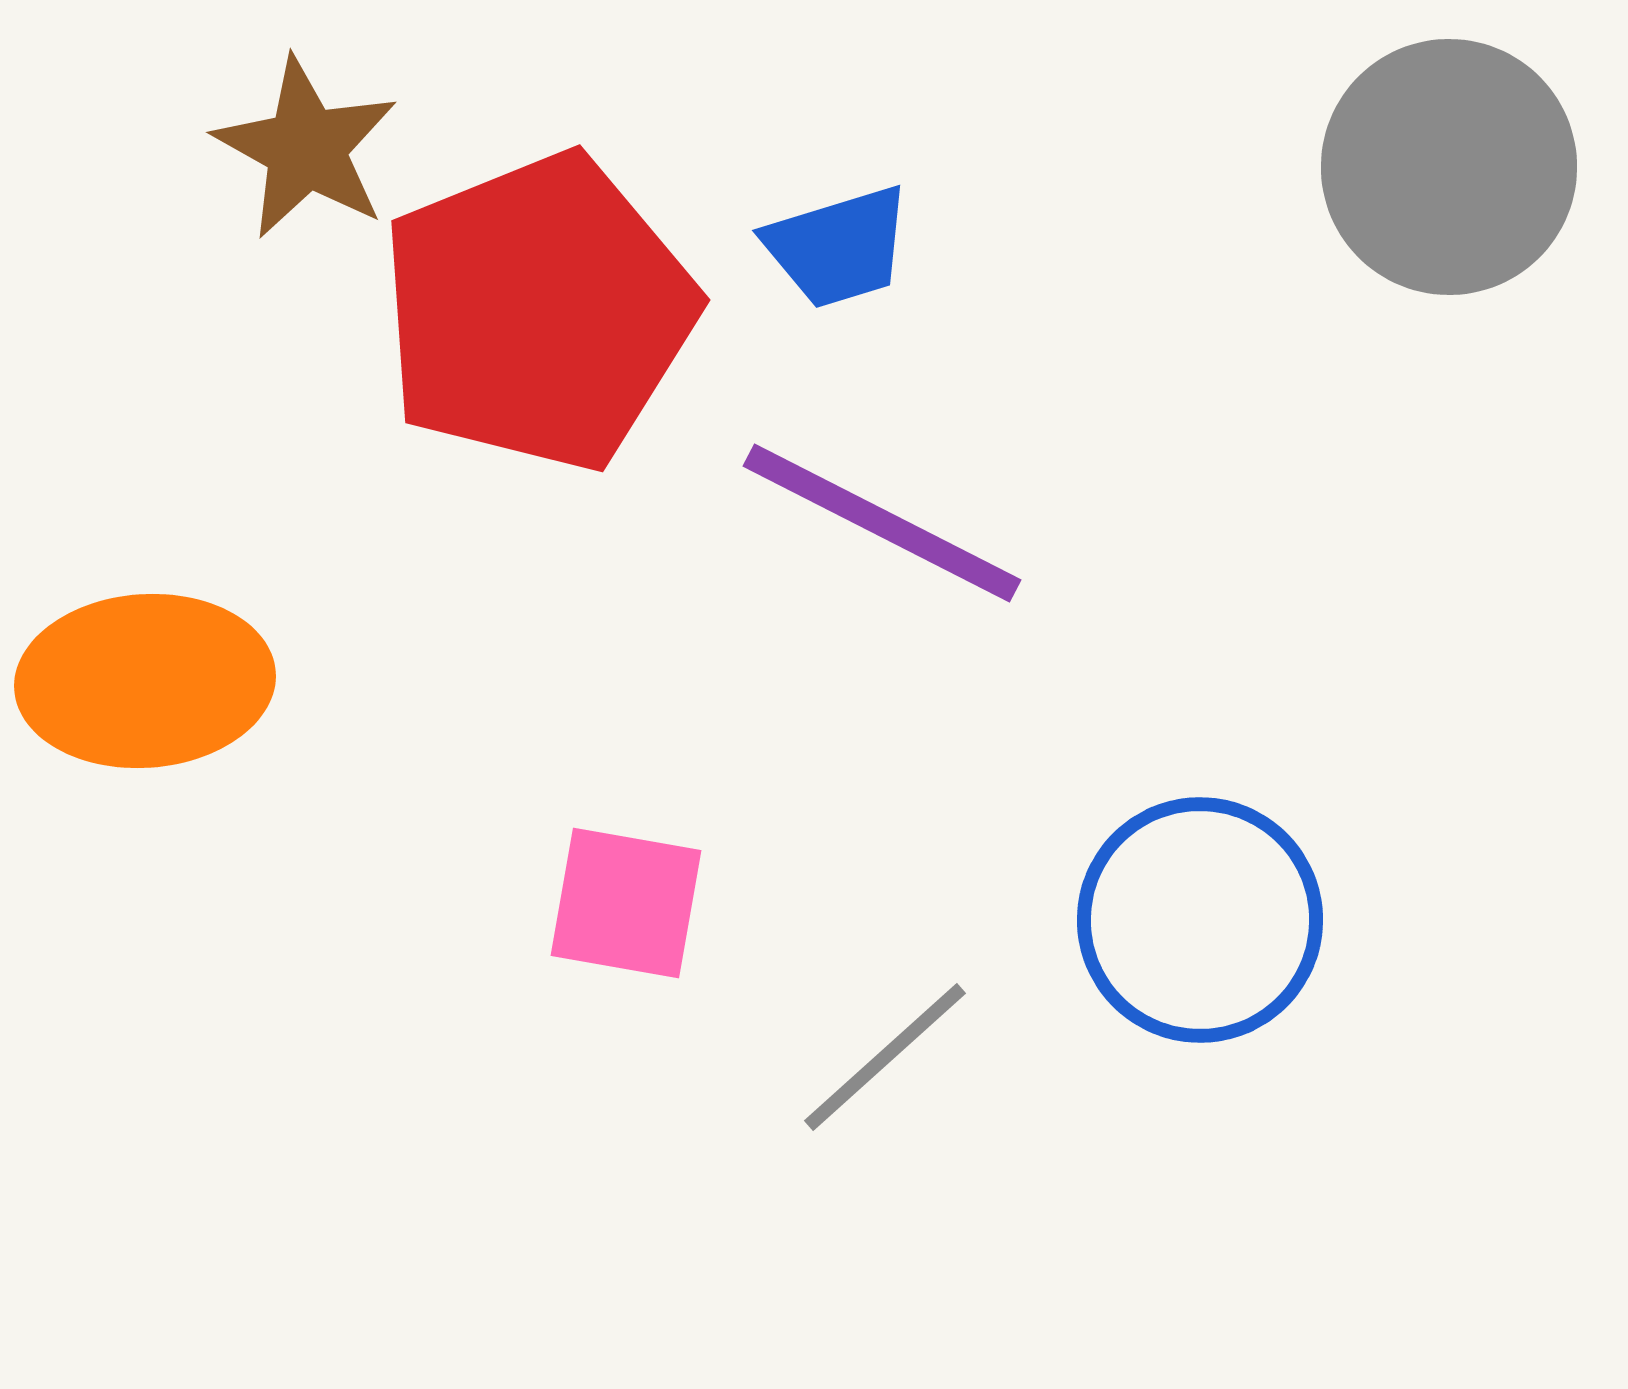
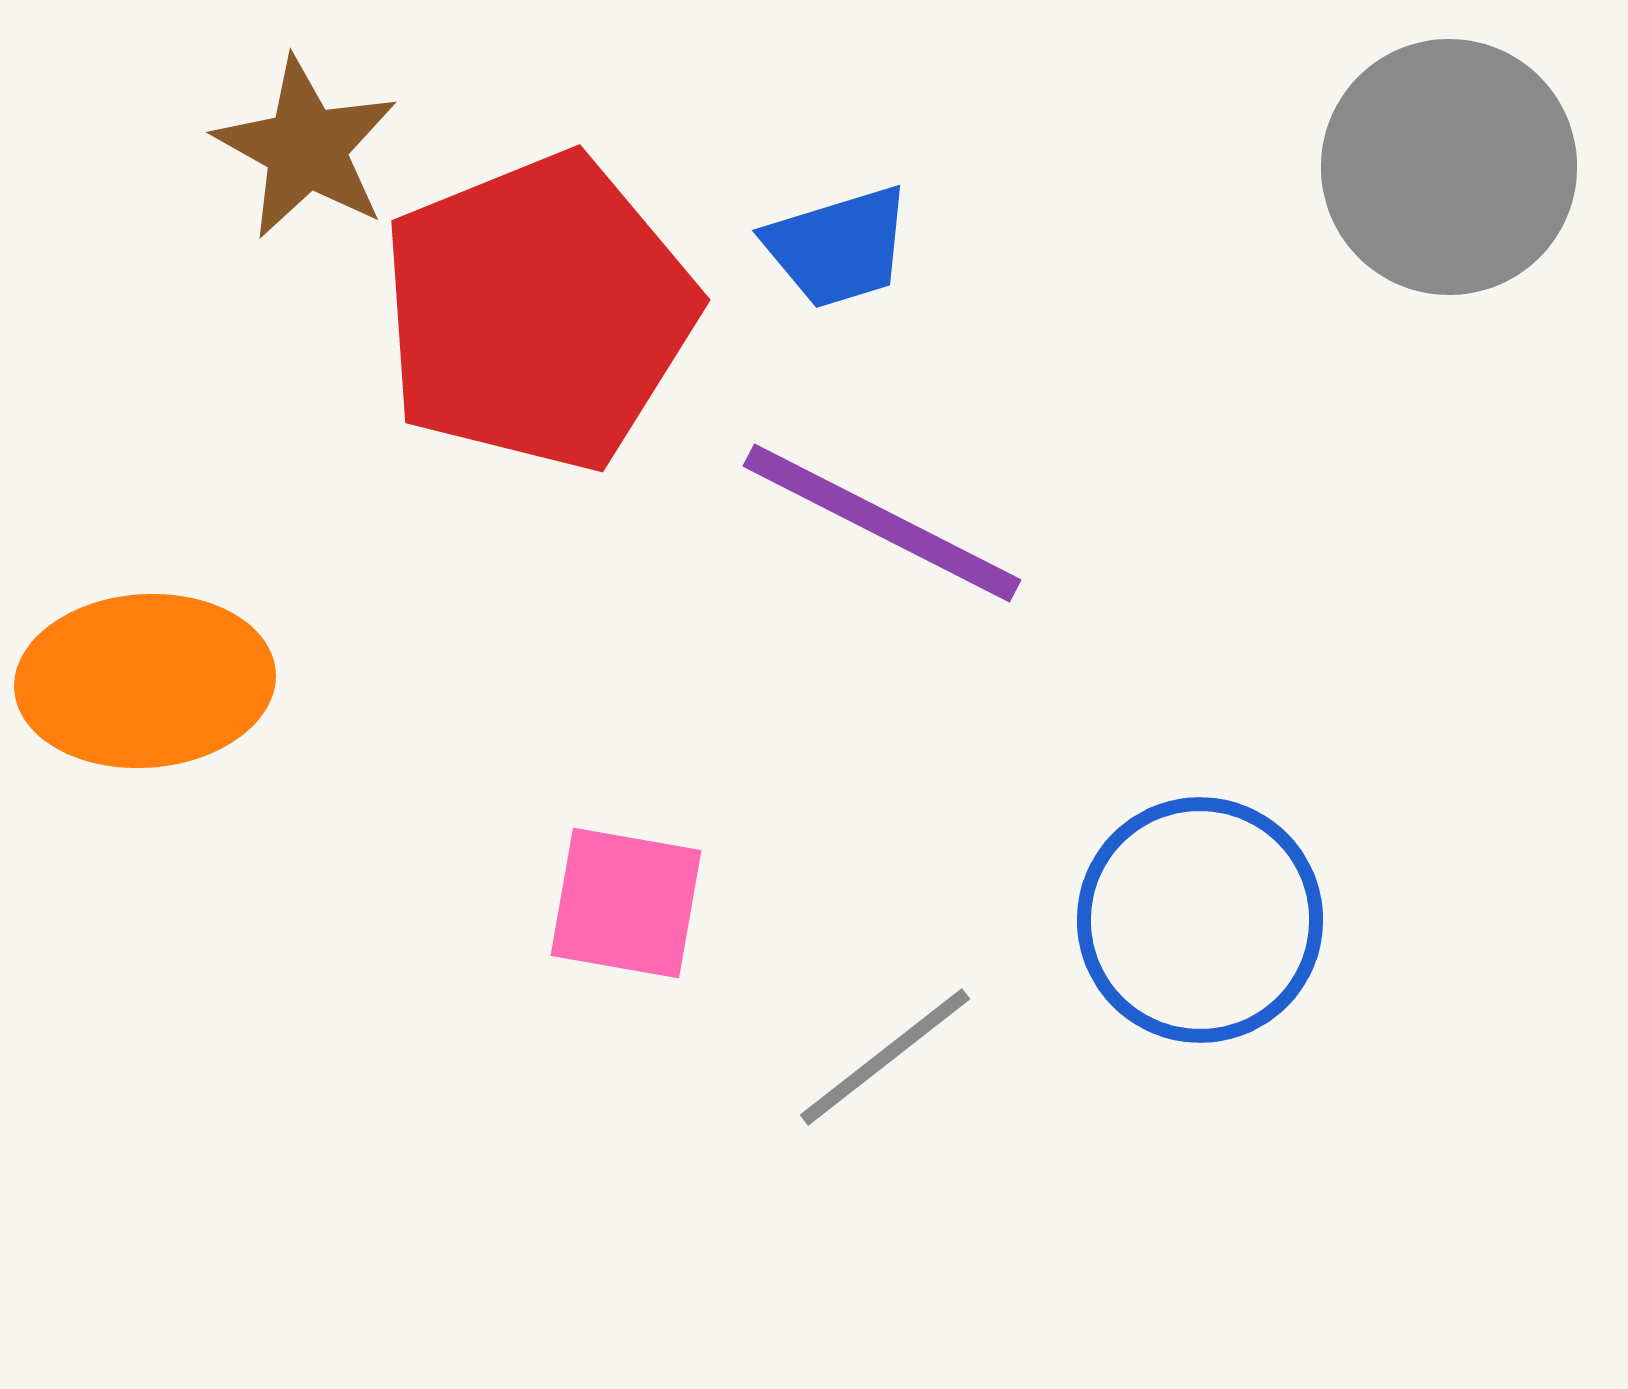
gray line: rotated 4 degrees clockwise
